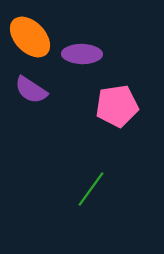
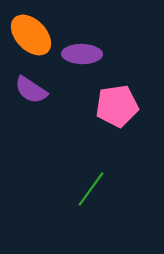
orange ellipse: moved 1 px right, 2 px up
